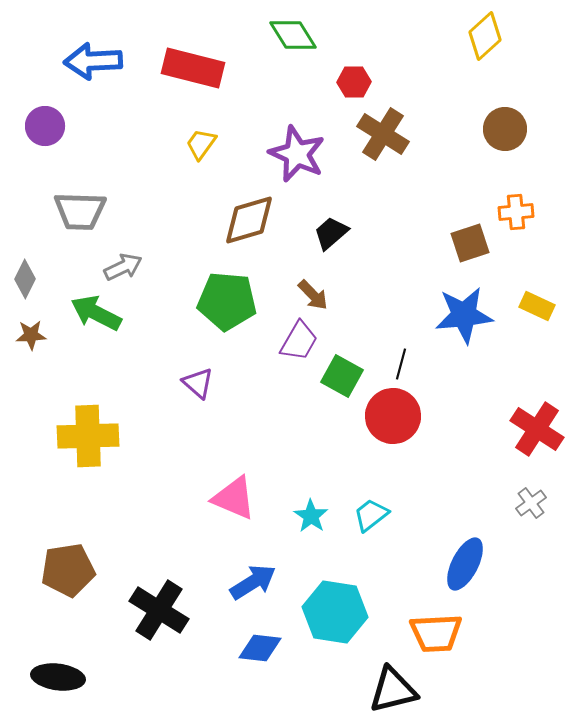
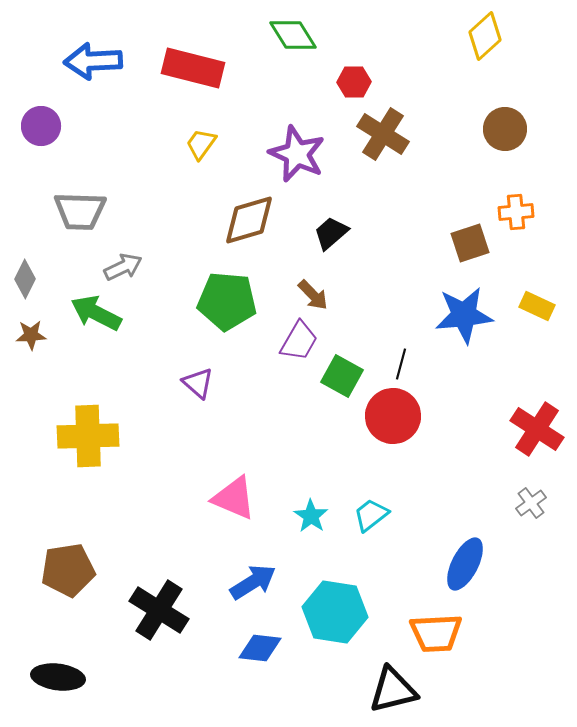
purple circle at (45, 126): moved 4 px left
